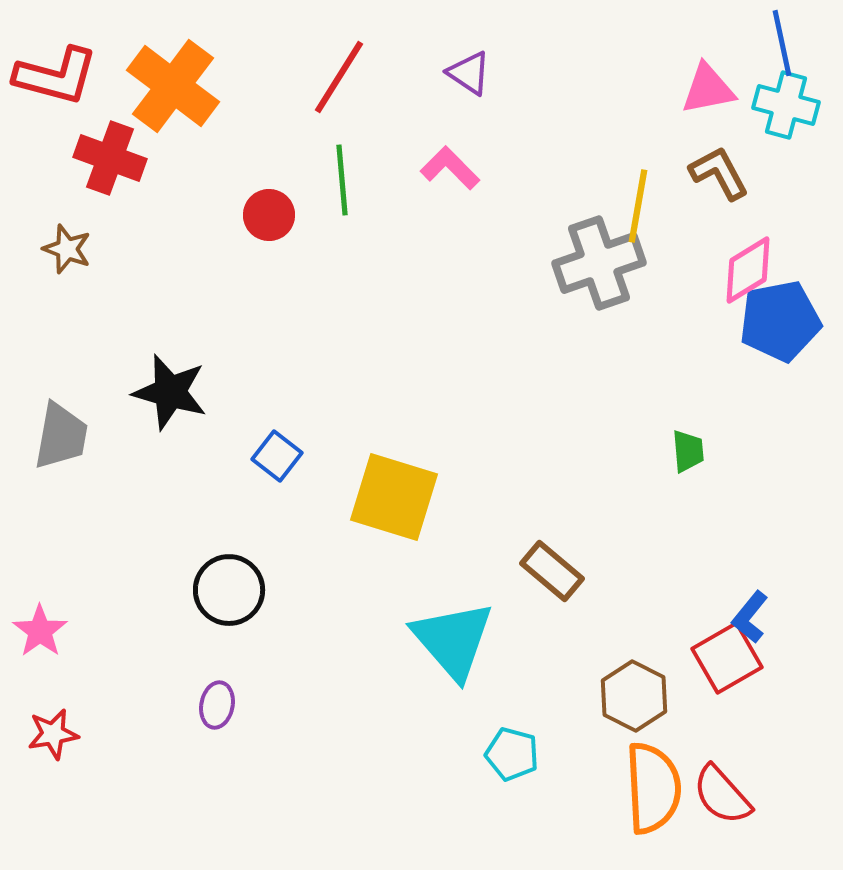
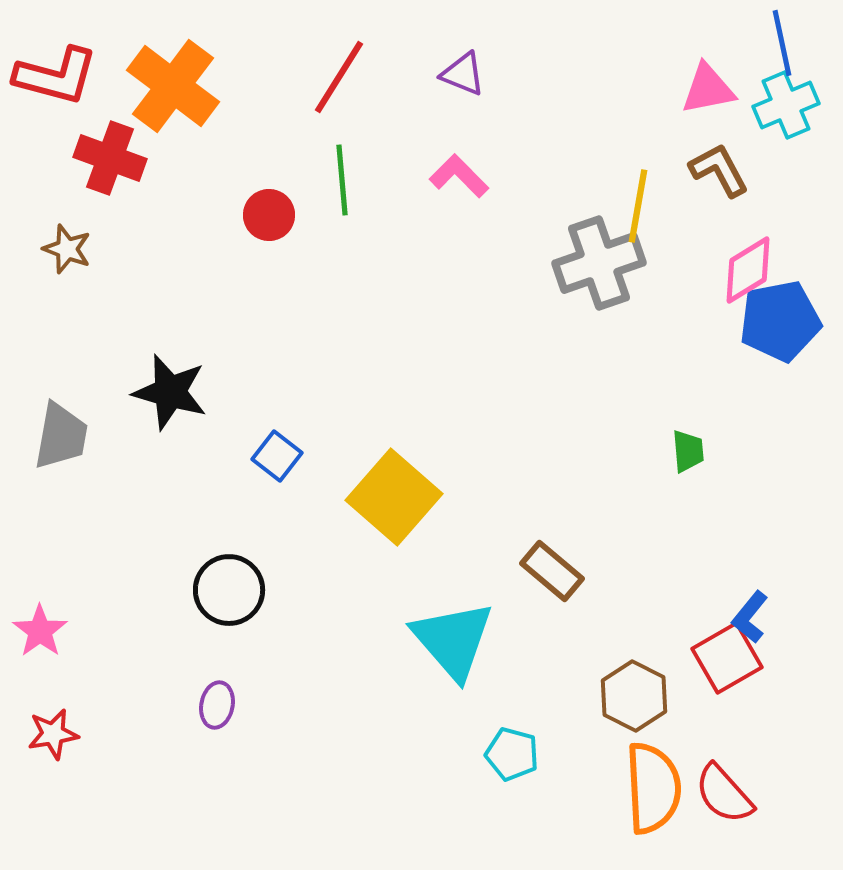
purple triangle: moved 6 px left, 1 px down; rotated 12 degrees counterclockwise
cyan cross: rotated 38 degrees counterclockwise
pink L-shape: moved 9 px right, 8 px down
brown L-shape: moved 3 px up
yellow square: rotated 24 degrees clockwise
red semicircle: moved 2 px right, 1 px up
